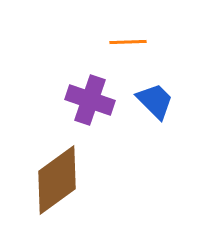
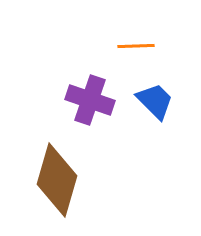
orange line: moved 8 px right, 4 px down
brown diamond: rotated 38 degrees counterclockwise
